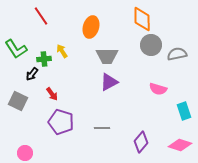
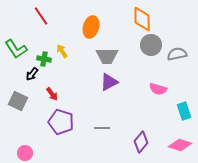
green cross: rotated 16 degrees clockwise
